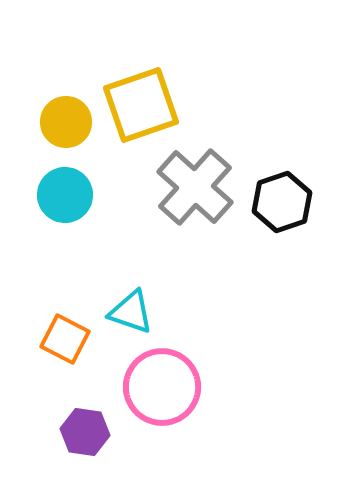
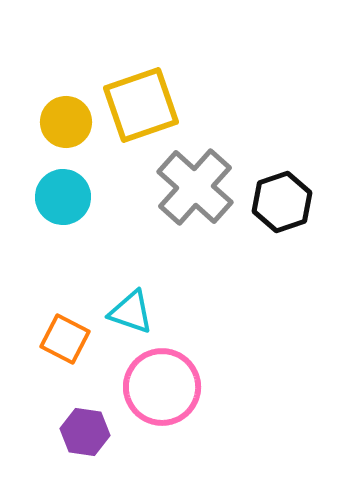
cyan circle: moved 2 px left, 2 px down
